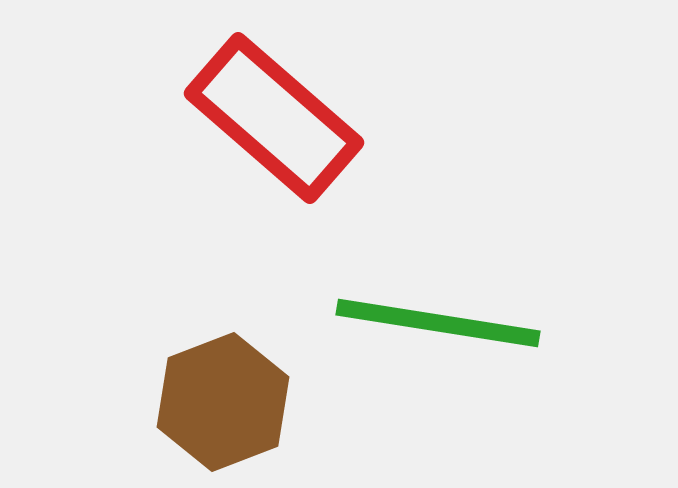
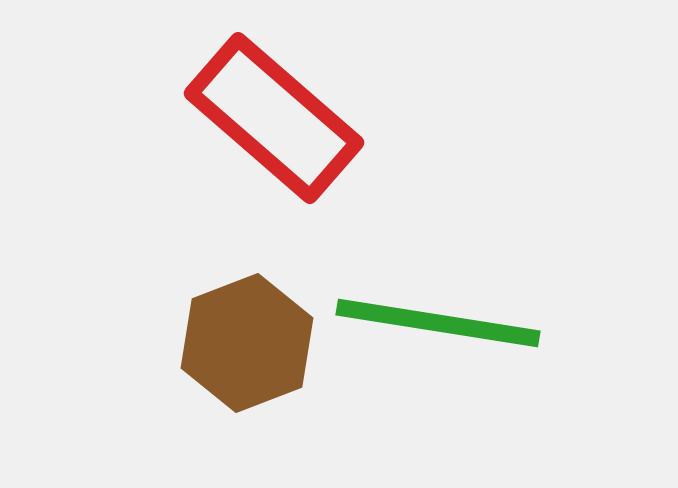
brown hexagon: moved 24 px right, 59 px up
